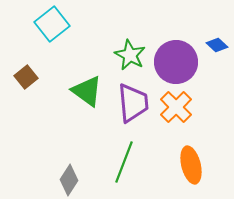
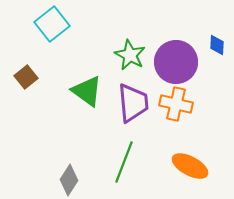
blue diamond: rotated 50 degrees clockwise
orange cross: moved 3 px up; rotated 32 degrees counterclockwise
orange ellipse: moved 1 px left, 1 px down; rotated 48 degrees counterclockwise
